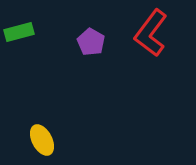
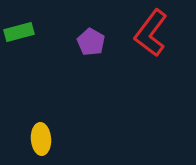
yellow ellipse: moved 1 px left, 1 px up; rotated 24 degrees clockwise
